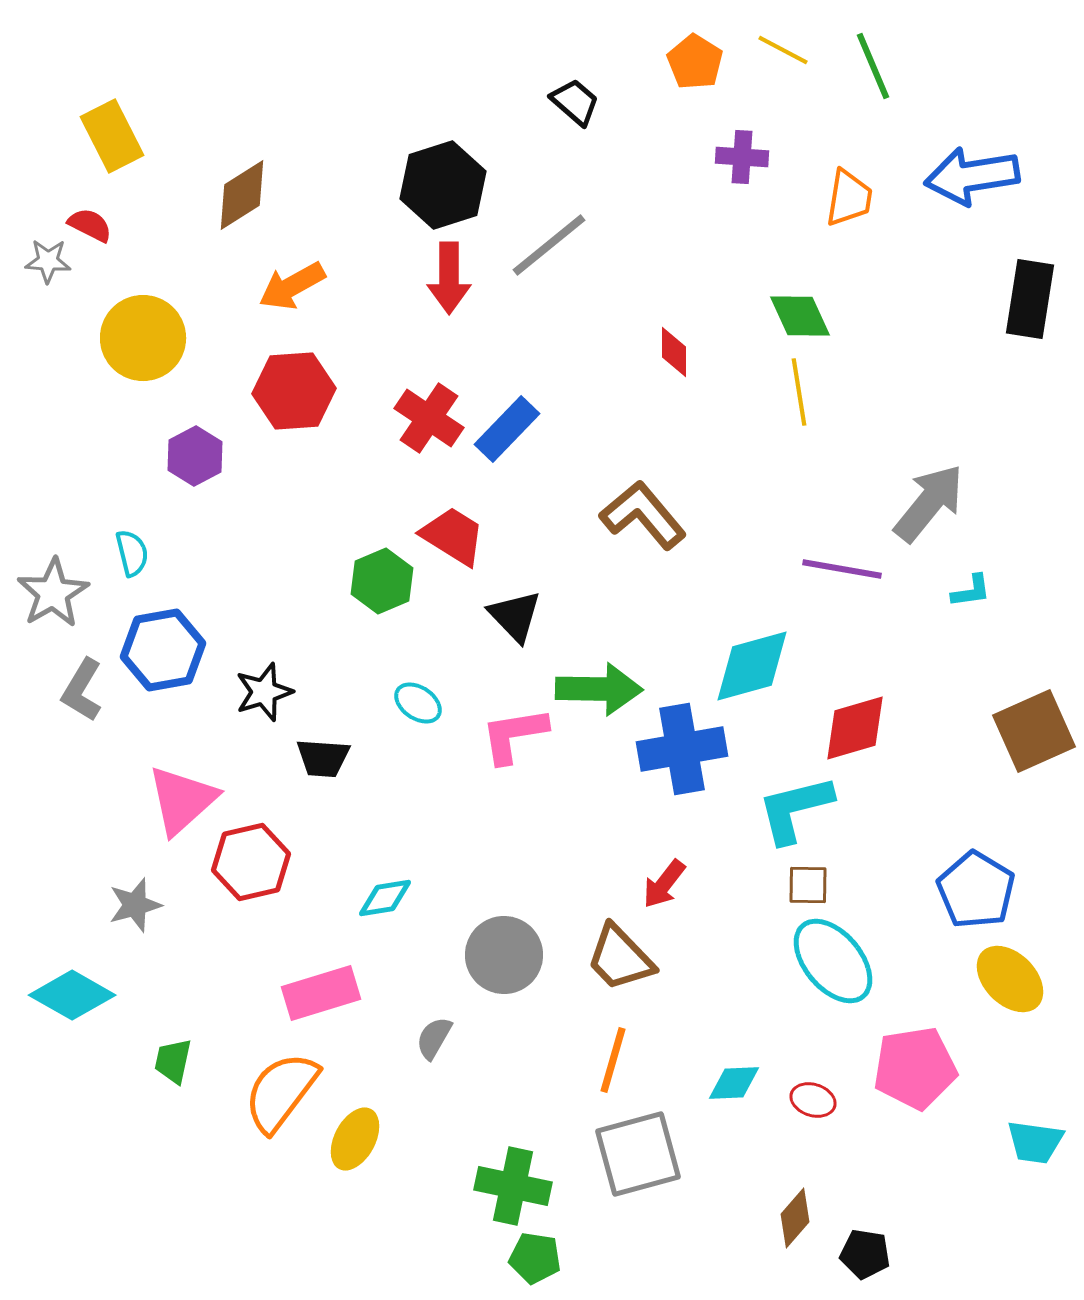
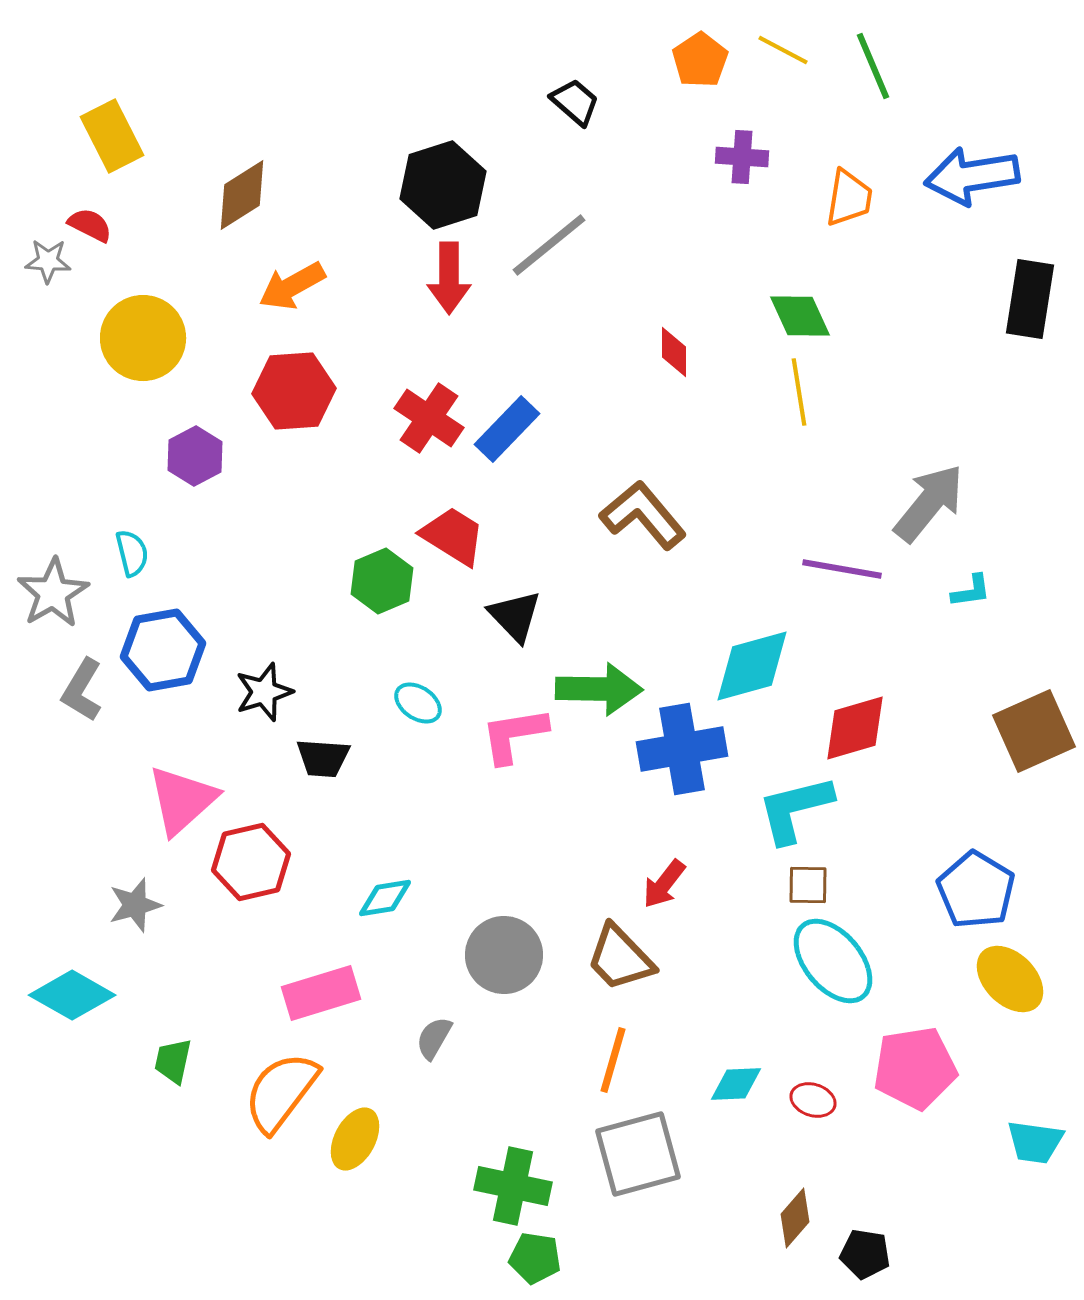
orange pentagon at (695, 62): moved 5 px right, 2 px up; rotated 6 degrees clockwise
cyan diamond at (734, 1083): moved 2 px right, 1 px down
